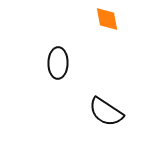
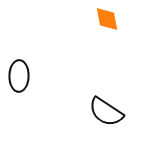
black ellipse: moved 39 px left, 13 px down
